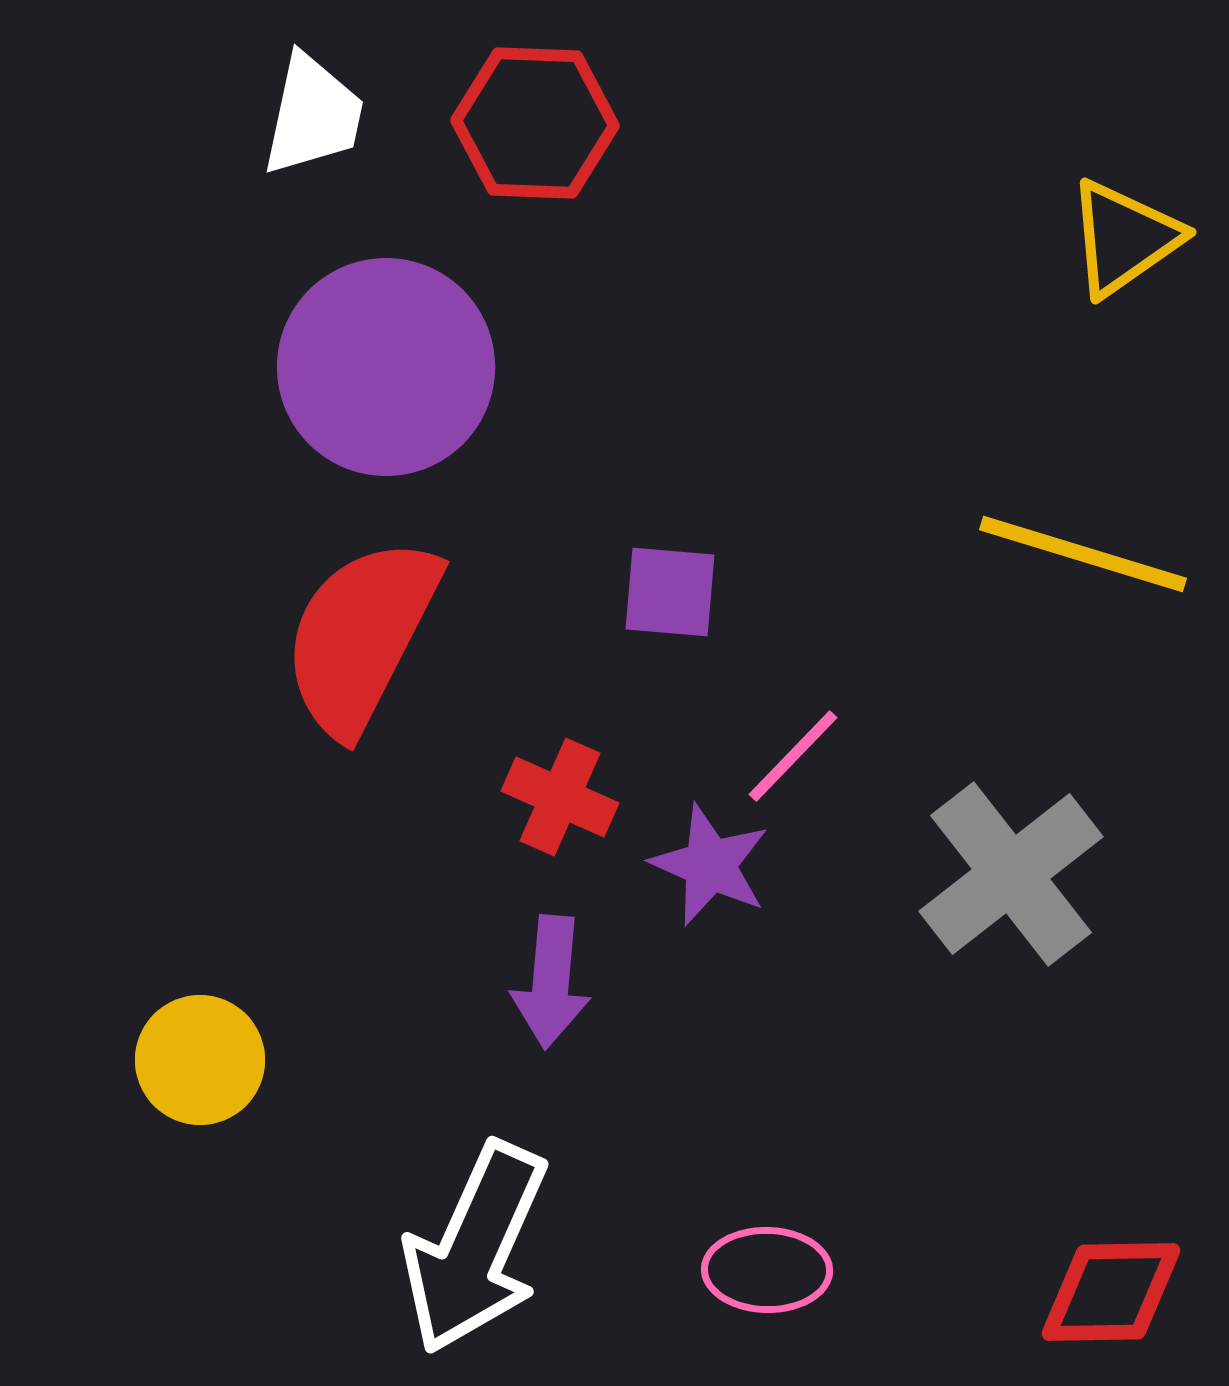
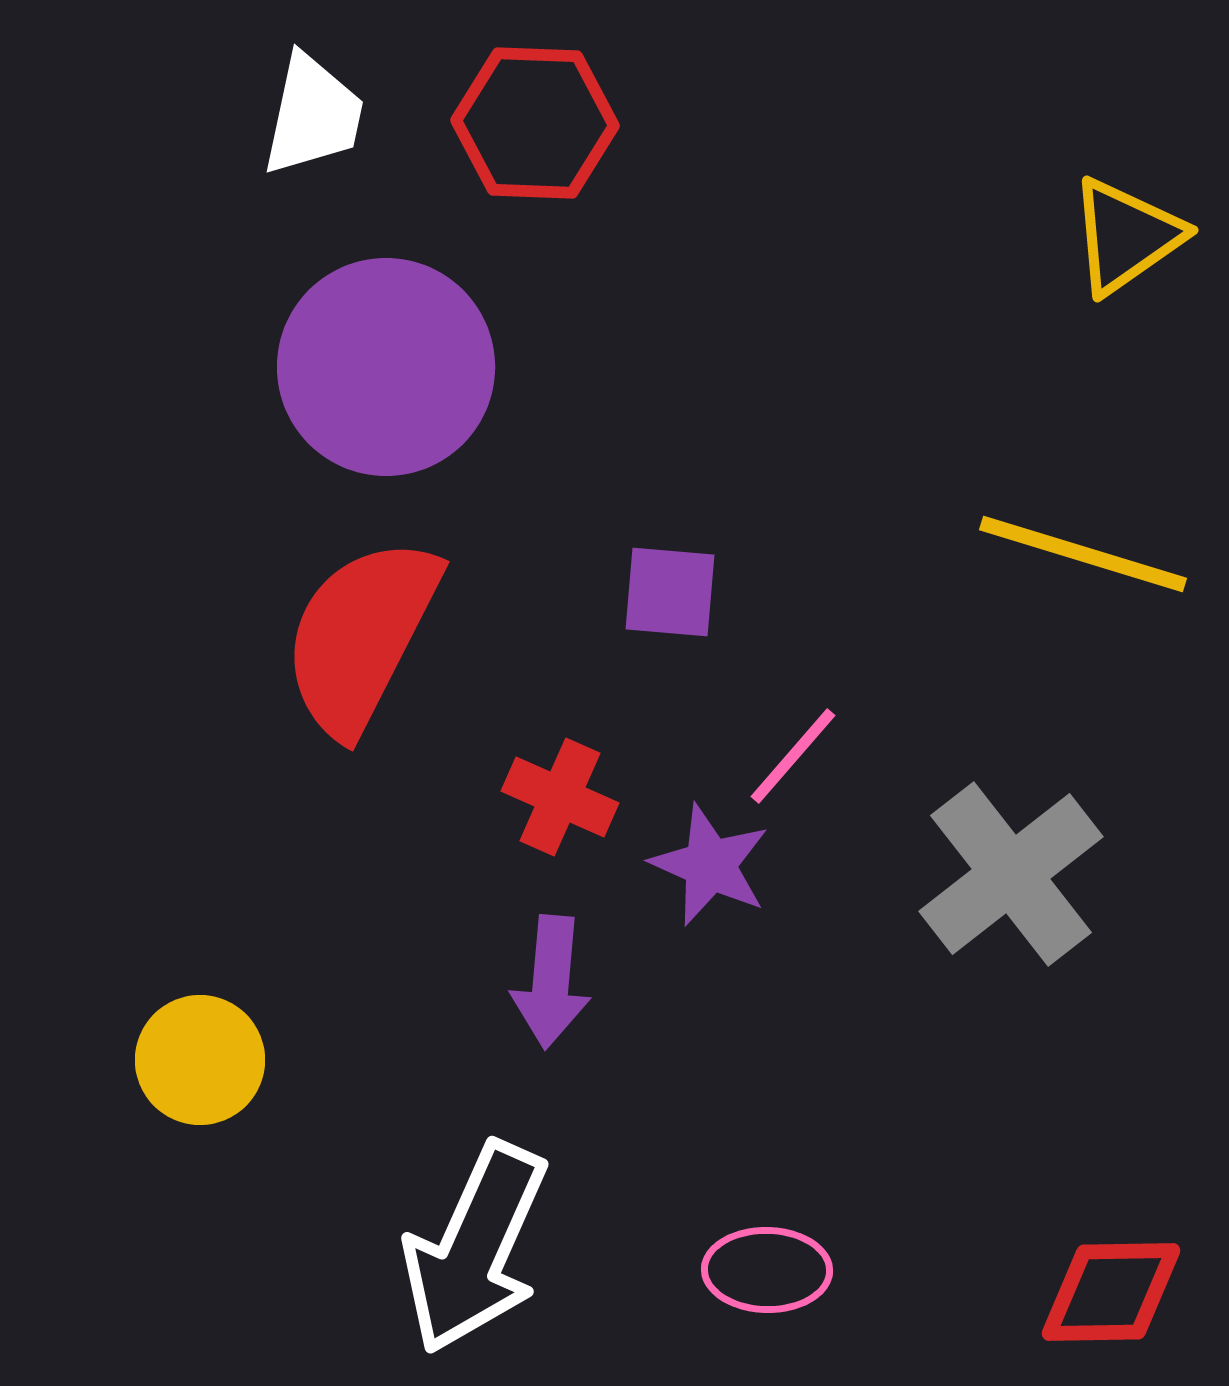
yellow triangle: moved 2 px right, 2 px up
pink line: rotated 3 degrees counterclockwise
